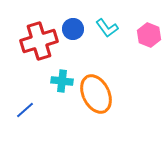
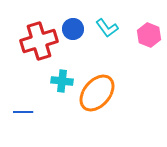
orange ellipse: moved 1 px right, 1 px up; rotated 66 degrees clockwise
blue line: moved 2 px left, 2 px down; rotated 42 degrees clockwise
